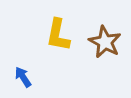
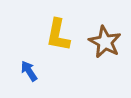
blue arrow: moved 6 px right, 6 px up
